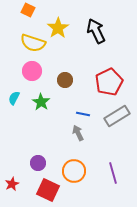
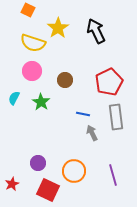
gray rectangle: moved 1 px left, 1 px down; rotated 65 degrees counterclockwise
gray arrow: moved 14 px right
purple line: moved 2 px down
